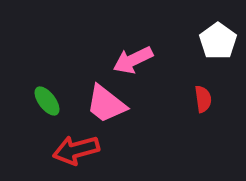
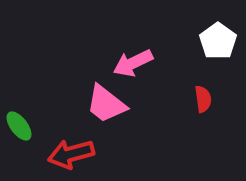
pink arrow: moved 3 px down
green ellipse: moved 28 px left, 25 px down
red arrow: moved 5 px left, 4 px down
